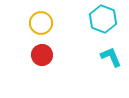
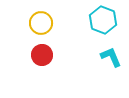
cyan hexagon: moved 1 px down
